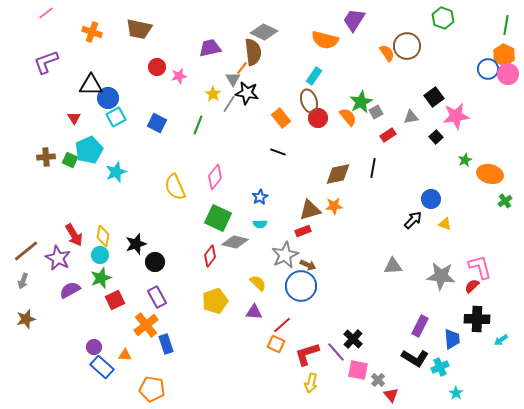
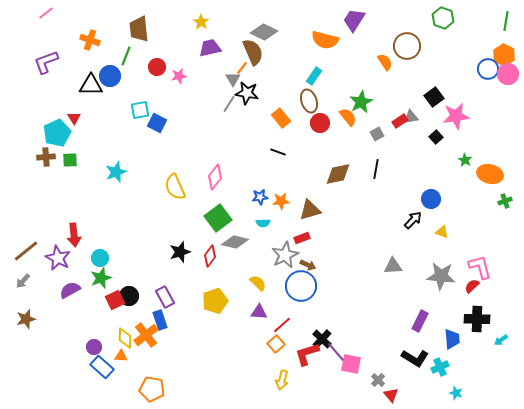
green line at (506, 25): moved 4 px up
brown trapezoid at (139, 29): rotated 72 degrees clockwise
orange cross at (92, 32): moved 2 px left, 8 px down
brown semicircle at (253, 52): rotated 16 degrees counterclockwise
orange semicircle at (387, 53): moved 2 px left, 9 px down
yellow star at (213, 94): moved 12 px left, 72 px up
blue circle at (108, 98): moved 2 px right, 22 px up
gray square at (376, 112): moved 1 px right, 22 px down
cyan square at (116, 117): moved 24 px right, 7 px up; rotated 18 degrees clockwise
red circle at (318, 118): moved 2 px right, 5 px down
green line at (198, 125): moved 72 px left, 69 px up
red rectangle at (388, 135): moved 12 px right, 14 px up
cyan pentagon at (89, 150): moved 32 px left, 17 px up
green square at (70, 160): rotated 28 degrees counterclockwise
green star at (465, 160): rotated 16 degrees counterclockwise
black line at (373, 168): moved 3 px right, 1 px down
blue star at (260, 197): rotated 21 degrees clockwise
green cross at (505, 201): rotated 16 degrees clockwise
orange star at (334, 206): moved 53 px left, 5 px up
green square at (218, 218): rotated 28 degrees clockwise
cyan semicircle at (260, 224): moved 3 px right, 1 px up
yellow triangle at (445, 224): moved 3 px left, 8 px down
red rectangle at (303, 231): moved 1 px left, 7 px down
red arrow at (74, 235): rotated 25 degrees clockwise
yellow diamond at (103, 236): moved 22 px right, 102 px down; rotated 10 degrees counterclockwise
black star at (136, 244): moved 44 px right, 8 px down
cyan circle at (100, 255): moved 3 px down
black circle at (155, 262): moved 26 px left, 34 px down
gray arrow at (23, 281): rotated 21 degrees clockwise
purple rectangle at (157, 297): moved 8 px right
purple triangle at (254, 312): moved 5 px right
orange cross at (146, 325): moved 10 px down
purple rectangle at (420, 326): moved 5 px up
black cross at (353, 339): moved 31 px left
blue rectangle at (166, 344): moved 6 px left, 24 px up
orange square at (276, 344): rotated 24 degrees clockwise
orange triangle at (125, 355): moved 4 px left, 1 px down
pink square at (358, 370): moved 7 px left, 6 px up
yellow arrow at (311, 383): moved 29 px left, 3 px up
cyan star at (456, 393): rotated 16 degrees counterclockwise
